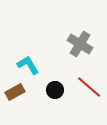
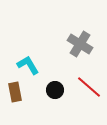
brown rectangle: rotated 72 degrees counterclockwise
